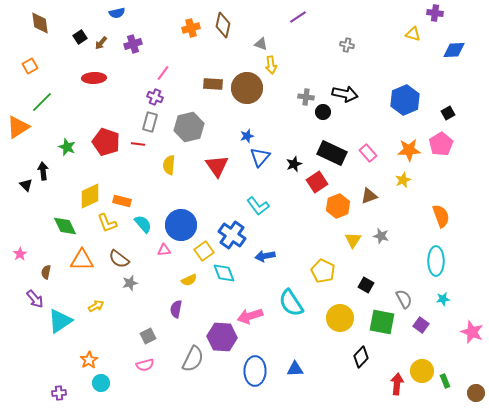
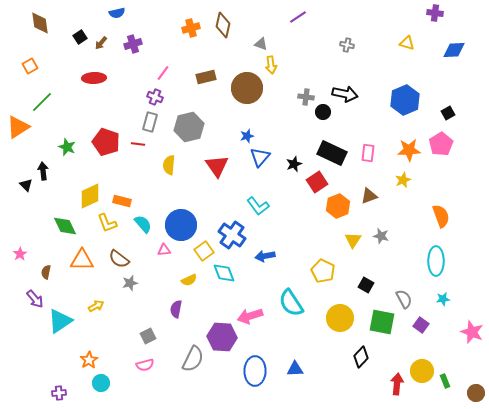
yellow triangle at (413, 34): moved 6 px left, 9 px down
brown rectangle at (213, 84): moved 7 px left, 7 px up; rotated 18 degrees counterclockwise
pink rectangle at (368, 153): rotated 48 degrees clockwise
